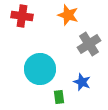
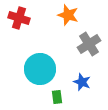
red cross: moved 3 px left, 2 px down; rotated 10 degrees clockwise
green rectangle: moved 2 px left
